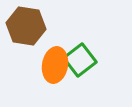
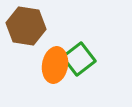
green square: moved 1 px left, 1 px up
